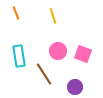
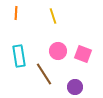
orange line: rotated 24 degrees clockwise
